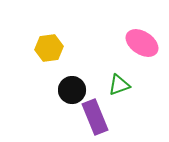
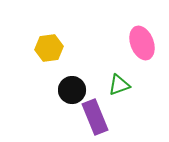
pink ellipse: rotated 36 degrees clockwise
